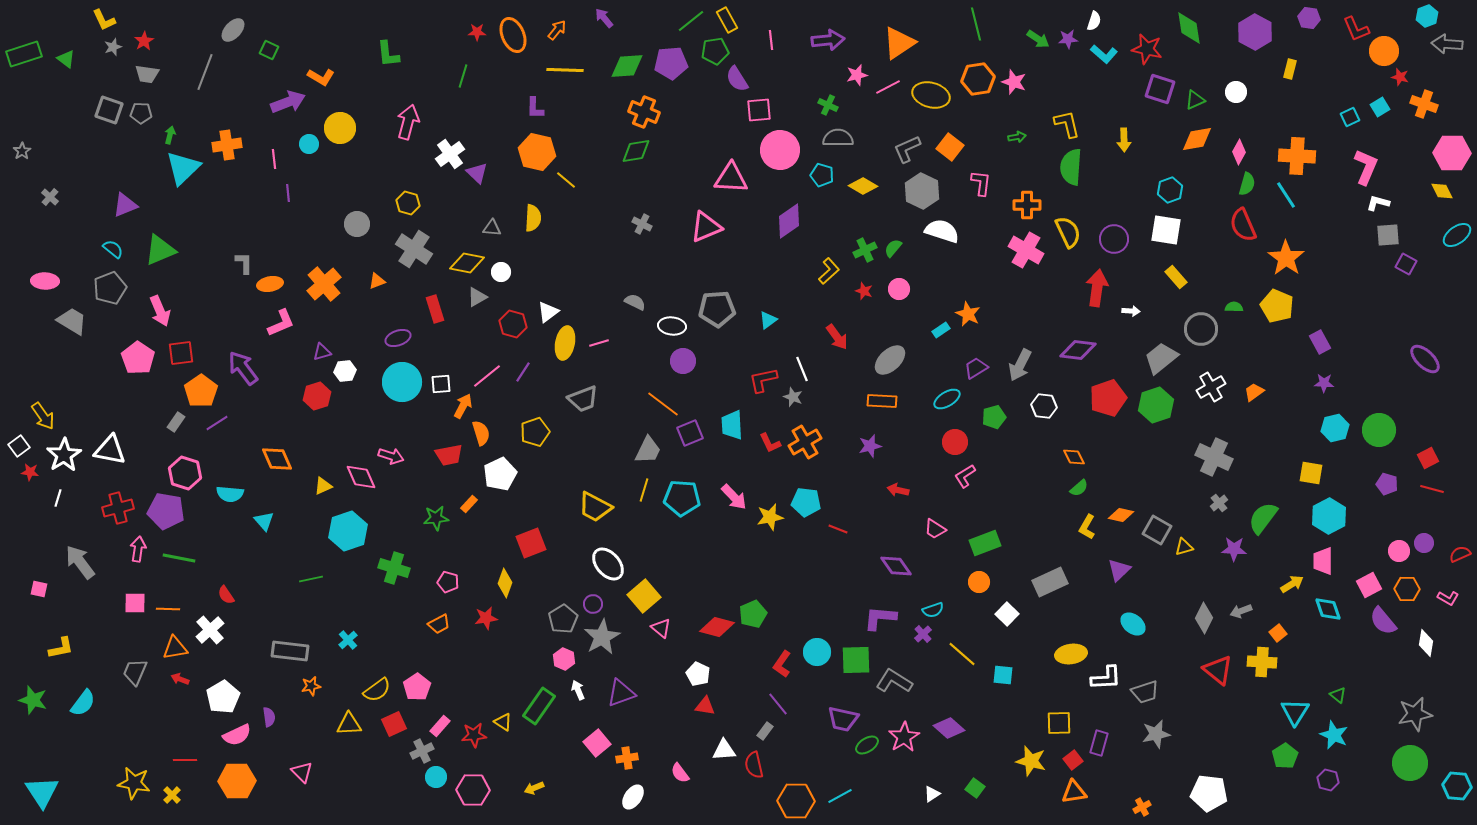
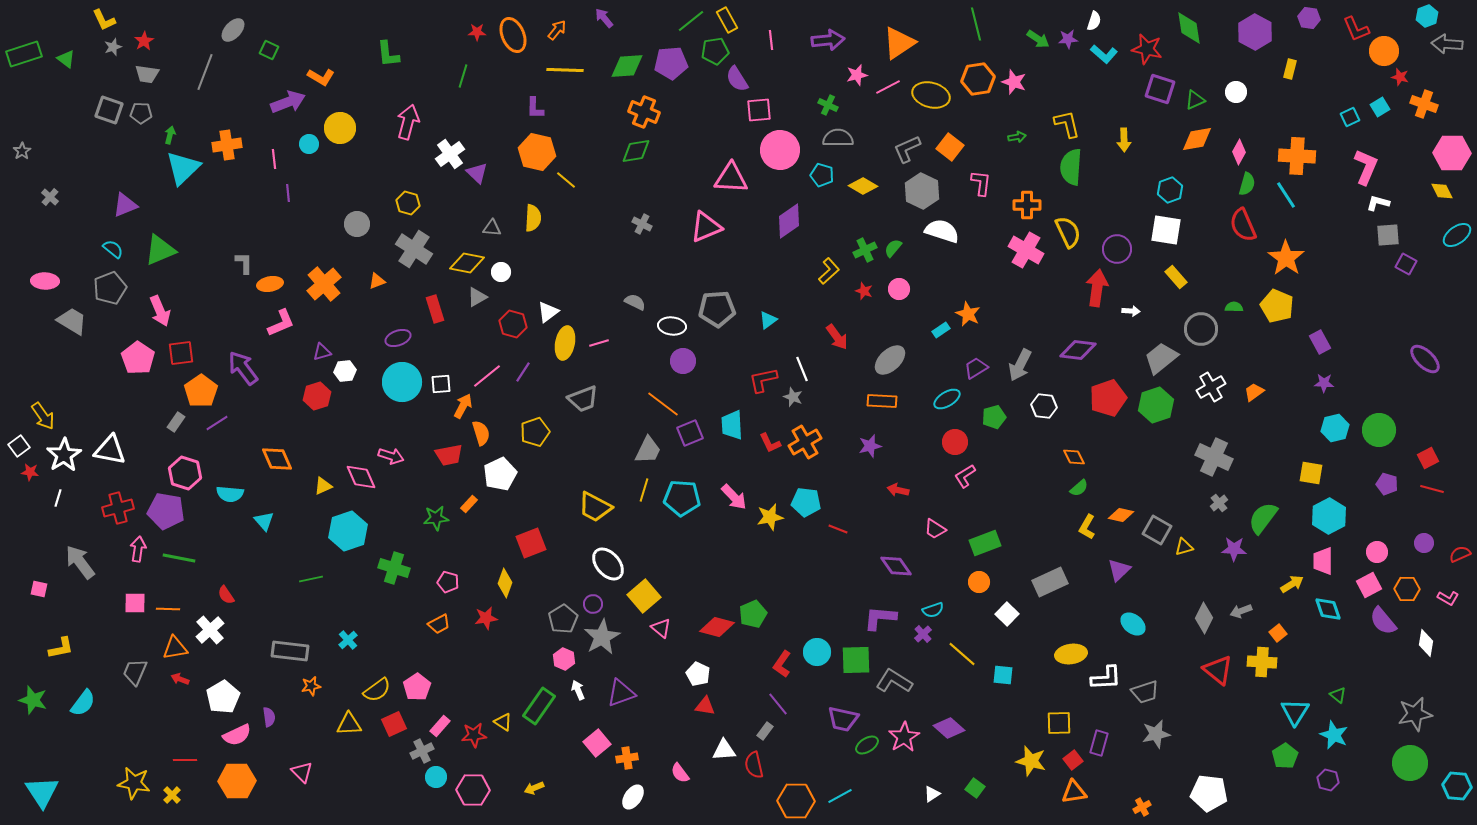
purple circle at (1114, 239): moved 3 px right, 10 px down
pink circle at (1399, 551): moved 22 px left, 1 px down
